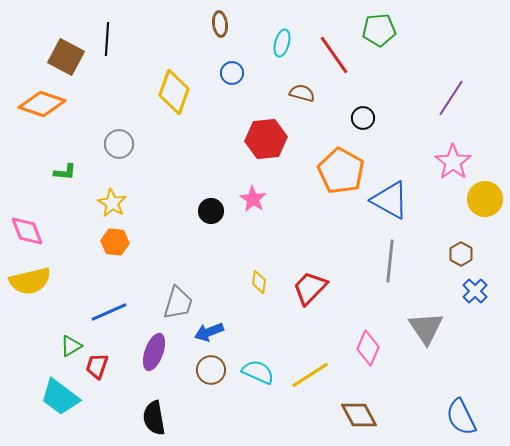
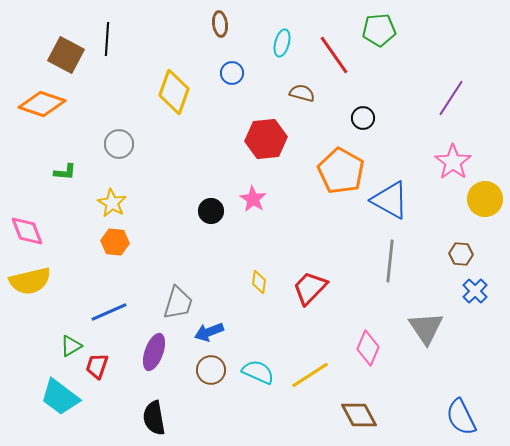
brown square at (66, 57): moved 2 px up
brown hexagon at (461, 254): rotated 25 degrees counterclockwise
